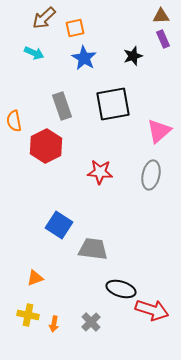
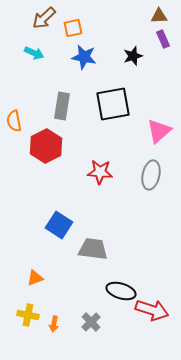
brown triangle: moved 2 px left
orange square: moved 2 px left
blue star: moved 1 px up; rotated 20 degrees counterclockwise
gray rectangle: rotated 28 degrees clockwise
black ellipse: moved 2 px down
